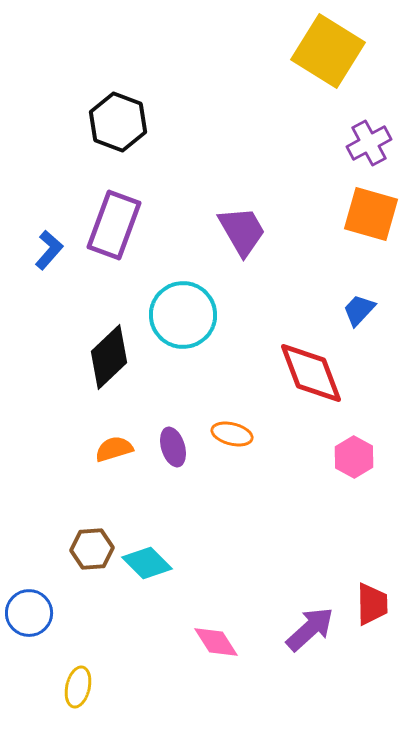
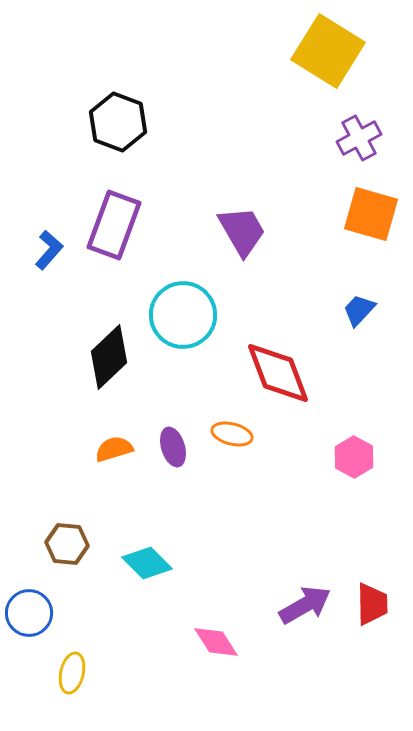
purple cross: moved 10 px left, 5 px up
red diamond: moved 33 px left
brown hexagon: moved 25 px left, 5 px up; rotated 9 degrees clockwise
purple arrow: moved 5 px left, 24 px up; rotated 12 degrees clockwise
yellow ellipse: moved 6 px left, 14 px up
